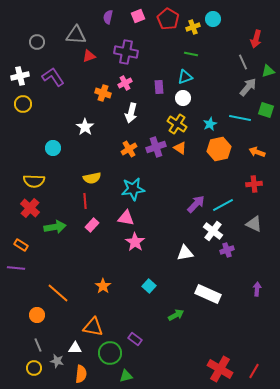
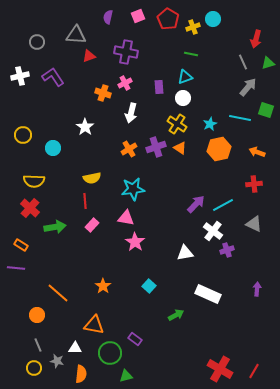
green triangle at (268, 71): moved 8 px up
yellow circle at (23, 104): moved 31 px down
orange triangle at (93, 327): moved 1 px right, 2 px up
